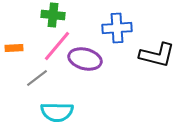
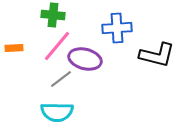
gray line: moved 24 px right, 1 px down
